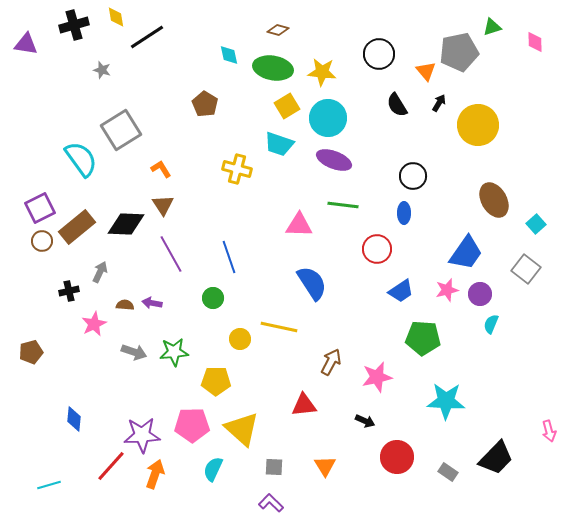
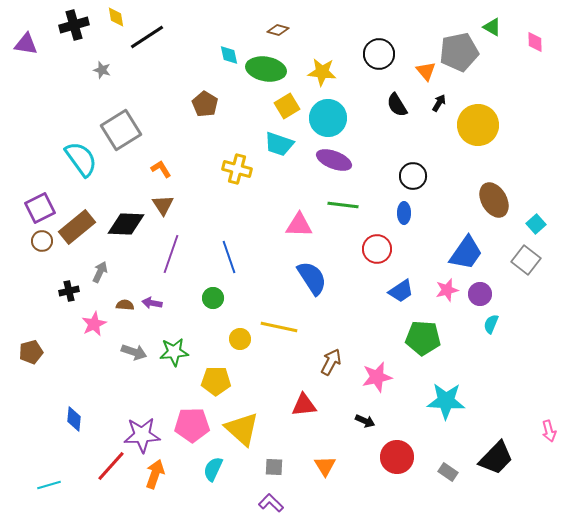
green triangle at (492, 27): rotated 48 degrees clockwise
green ellipse at (273, 68): moved 7 px left, 1 px down
purple line at (171, 254): rotated 48 degrees clockwise
gray square at (526, 269): moved 9 px up
blue semicircle at (312, 283): moved 5 px up
